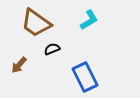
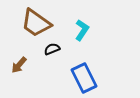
cyan L-shape: moved 7 px left, 10 px down; rotated 25 degrees counterclockwise
blue rectangle: moved 1 px left, 1 px down
